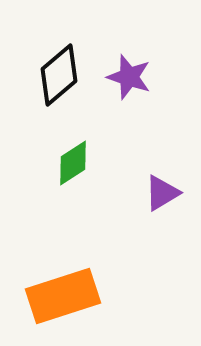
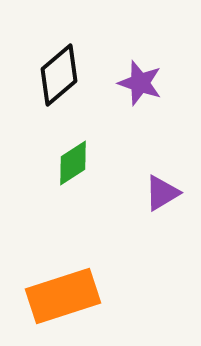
purple star: moved 11 px right, 6 px down
